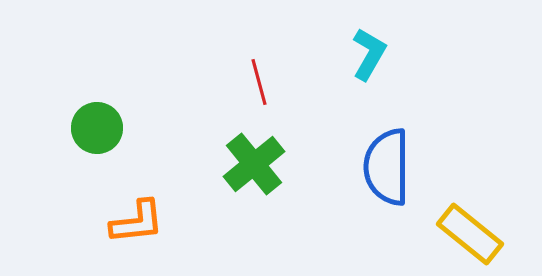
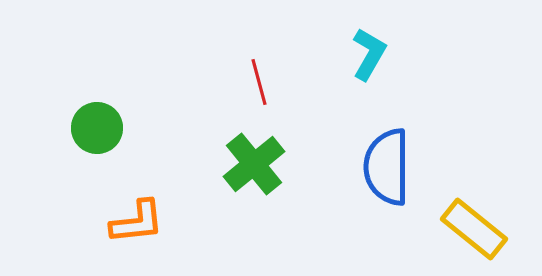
yellow rectangle: moved 4 px right, 5 px up
